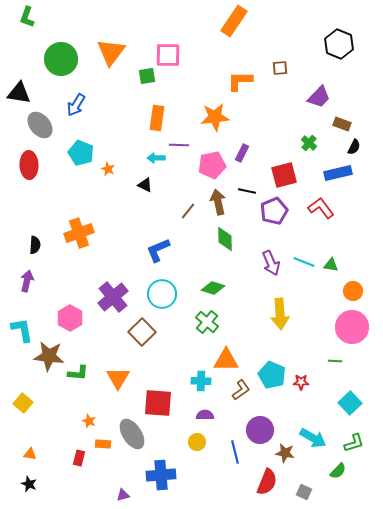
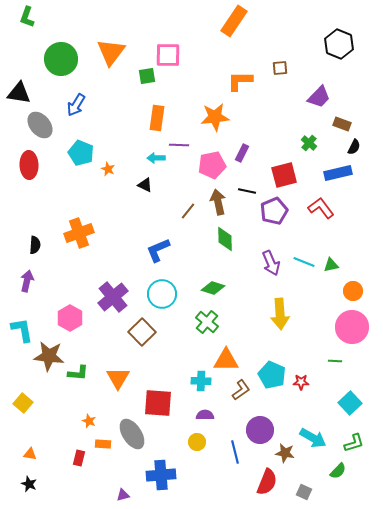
green triangle at (331, 265): rotated 21 degrees counterclockwise
